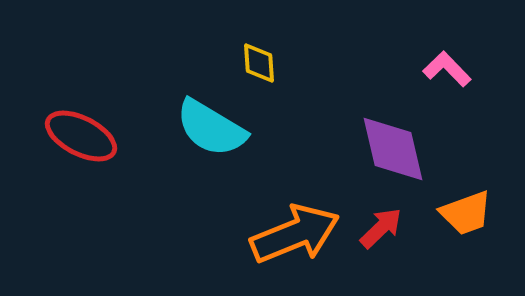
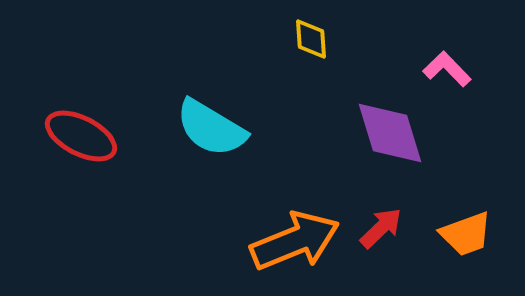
yellow diamond: moved 52 px right, 24 px up
purple diamond: moved 3 px left, 16 px up; rotated 4 degrees counterclockwise
orange trapezoid: moved 21 px down
orange arrow: moved 7 px down
